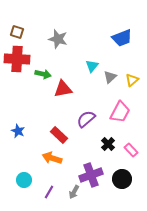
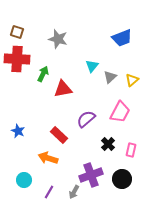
green arrow: rotated 77 degrees counterclockwise
pink rectangle: rotated 56 degrees clockwise
orange arrow: moved 4 px left
